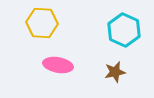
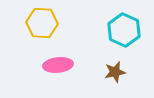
pink ellipse: rotated 16 degrees counterclockwise
